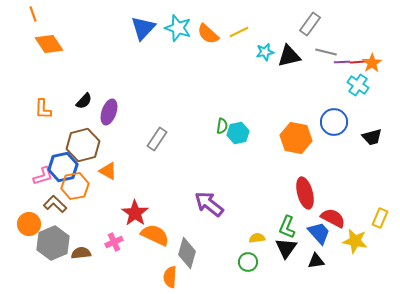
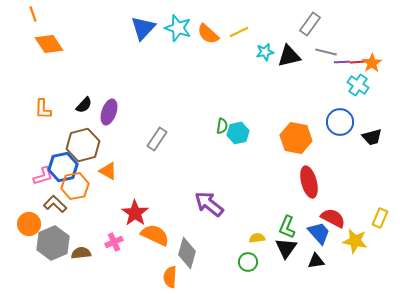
black semicircle at (84, 101): moved 4 px down
blue circle at (334, 122): moved 6 px right
red ellipse at (305, 193): moved 4 px right, 11 px up
